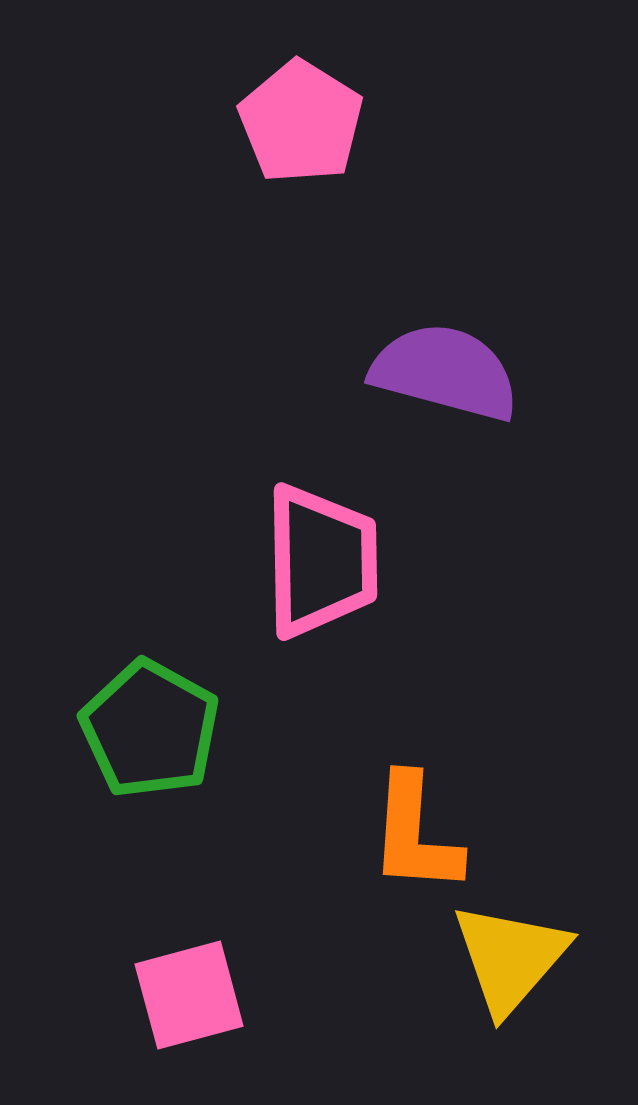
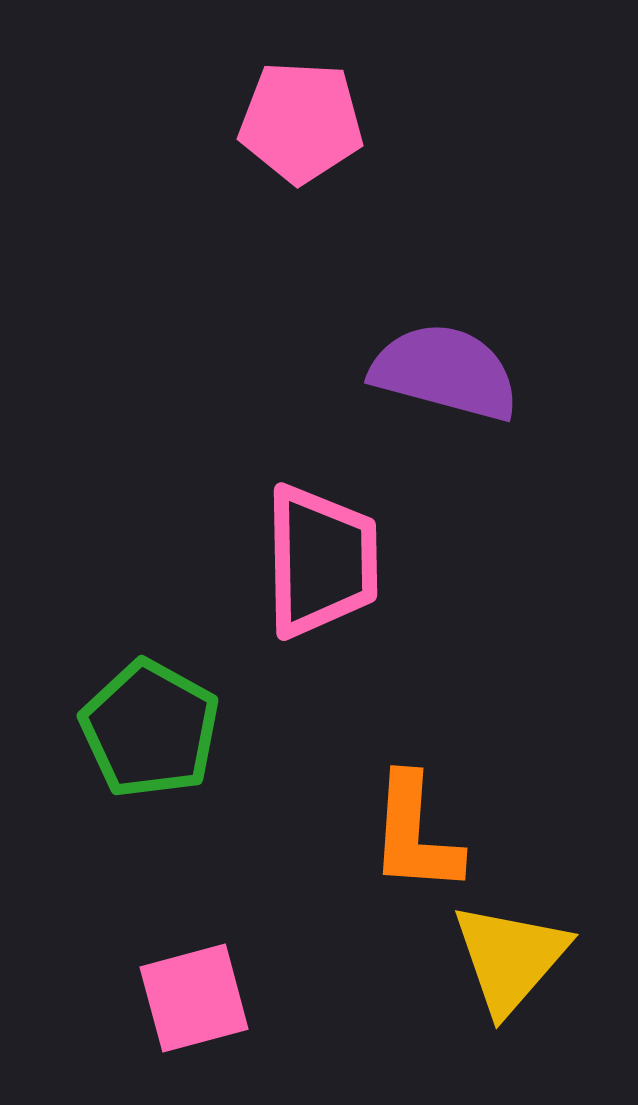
pink pentagon: rotated 29 degrees counterclockwise
pink square: moved 5 px right, 3 px down
